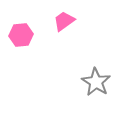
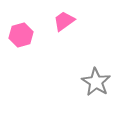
pink hexagon: rotated 10 degrees counterclockwise
